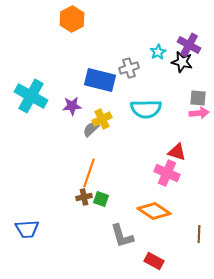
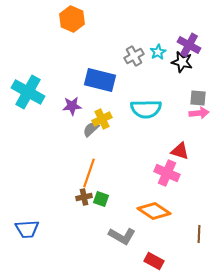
orange hexagon: rotated 10 degrees counterclockwise
gray cross: moved 5 px right, 12 px up; rotated 12 degrees counterclockwise
cyan cross: moved 3 px left, 4 px up
red triangle: moved 3 px right, 1 px up
gray L-shape: rotated 44 degrees counterclockwise
